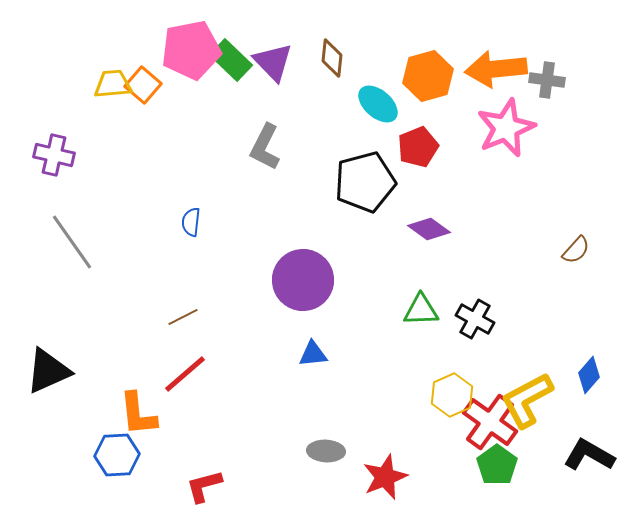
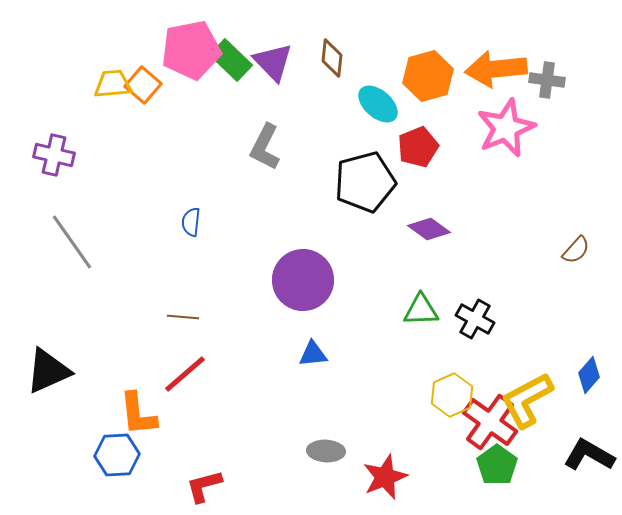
brown line: rotated 32 degrees clockwise
